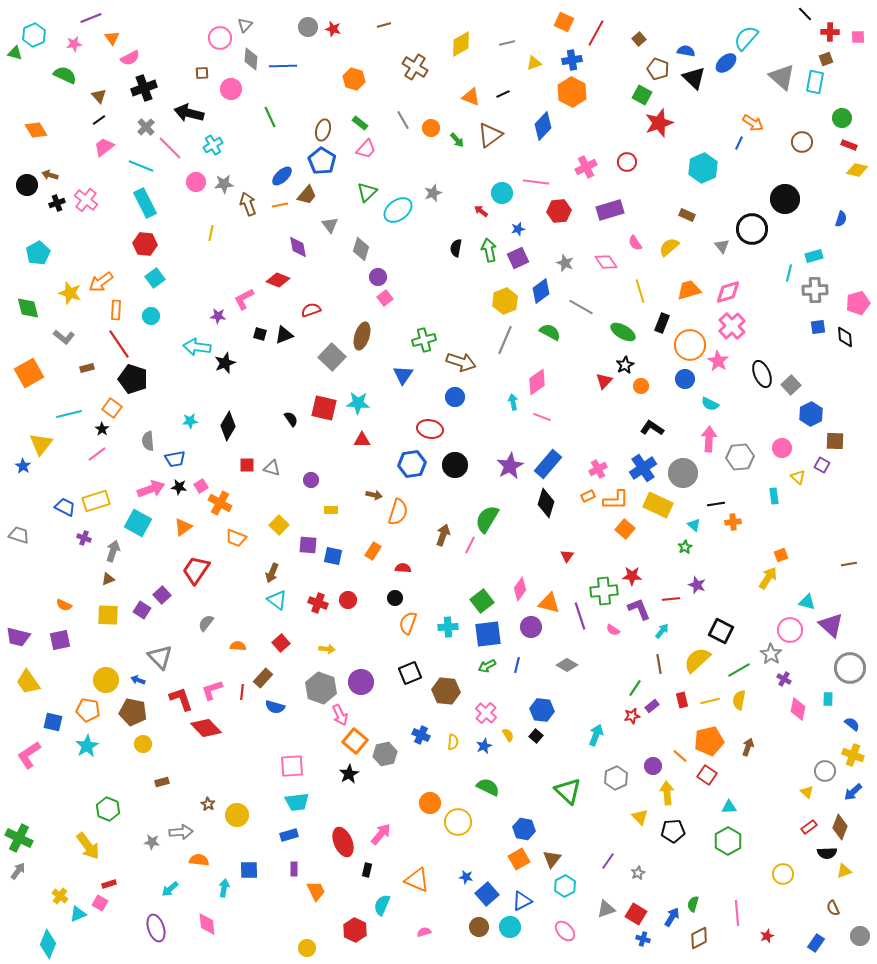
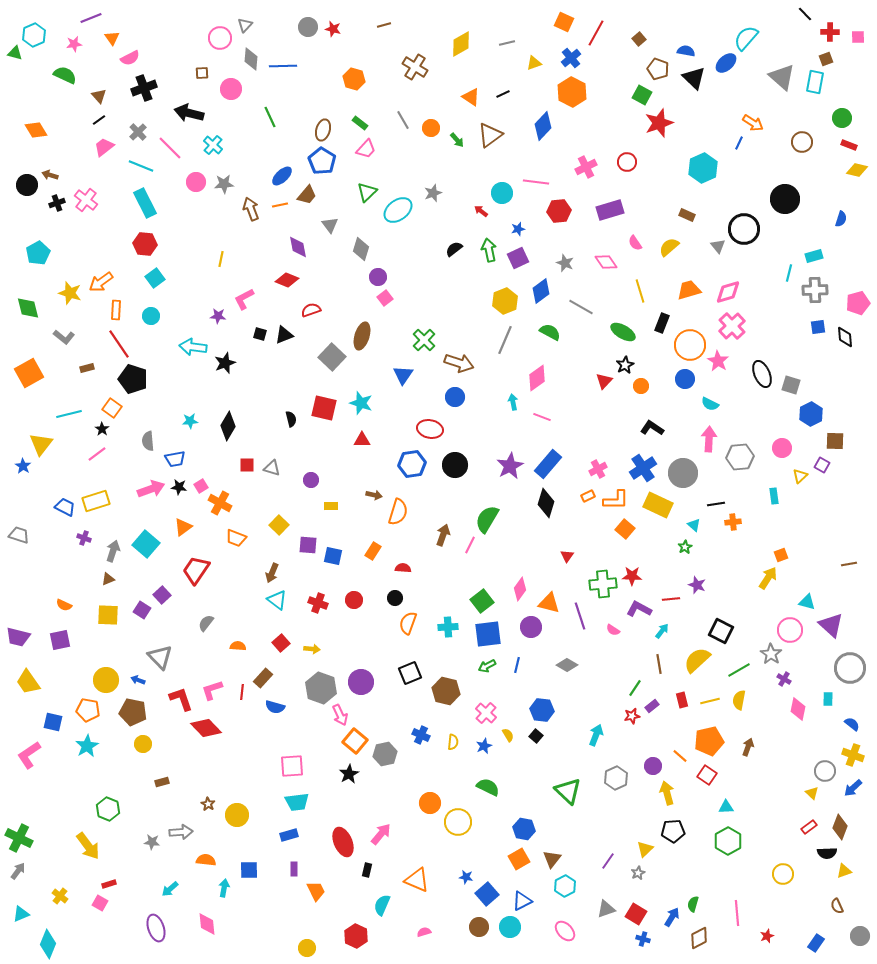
blue cross at (572, 60): moved 1 px left, 2 px up; rotated 30 degrees counterclockwise
orange triangle at (471, 97): rotated 12 degrees clockwise
gray cross at (146, 127): moved 8 px left, 5 px down
cyan cross at (213, 145): rotated 18 degrees counterclockwise
brown arrow at (248, 204): moved 3 px right, 5 px down
black circle at (752, 229): moved 8 px left
yellow line at (211, 233): moved 10 px right, 26 px down
gray triangle at (722, 246): moved 4 px left
black semicircle at (456, 248): moved 2 px left, 1 px down; rotated 42 degrees clockwise
red diamond at (278, 280): moved 9 px right
green cross at (424, 340): rotated 30 degrees counterclockwise
cyan arrow at (197, 347): moved 4 px left
brown arrow at (461, 362): moved 2 px left, 1 px down
pink diamond at (537, 382): moved 4 px up
gray square at (791, 385): rotated 30 degrees counterclockwise
cyan star at (358, 403): moved 3 px right; rotated 15 degrees clockwise
black semicircle at (291, 419): rotated 21 degrees clockwise
yellow triangle at (798, 477): moved 2 px right, 1 px up; rotated 35 degrees clockwise
yellow rectangle at (331, 510): moved 4 px up
cyan square at (138, 523): moved 8 px right, 21 px down; rotated 12 degrees clockwise
green cross at (604, 591): moved 1 px left, 7 px up
red circle at (348, 600): moved 6 px right
purple L-shape at (639, 609): rotated 40 degrees counterclockwise
yellow arrow at (327, 649): moved 15 px left
brown hexagon at (446, 691): rotated 8 degrees clockwise
yellow triangle at (807, 792): moved 5 px right, 1 px down
blue arrow at (853, 792): moved 4 px up
yellow arrow at (667, 793): rotated 10 degrees counterclockwise
cyan triangle at (729, 807): moved 3 px left
yellow triangle at (640, 817): moved 5 px right, 32 px down; rotated 30 degrees clockwise
orange semicircle at (199, 860): moved 7 px right
brown semicircle at (833, 908): moved 4 px right, 2 px up
cyan triangle at (78, 914): moved 57 px left
red hexagon at (355, 930): moved 1 px right, 6 px down
